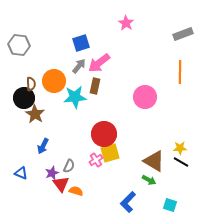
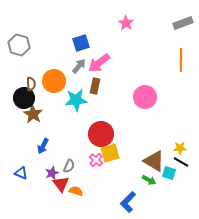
gray rectangle: moved 11 px up
gray hexagon: rotated 10 degrees clockwise
orange line: moved 1 px right, 12 px up
cyan star: moved 1 px right, 3 px down
brown star: moved 2 px left
red circle: moved 3 px left
pink cross: rotated 16 degrees counterclockwise
cyan square: moved 1 px left, 32 px up
